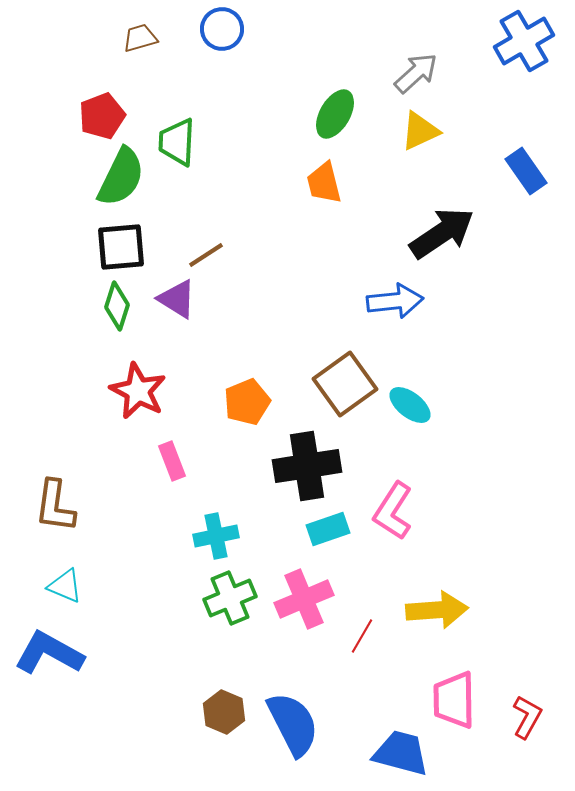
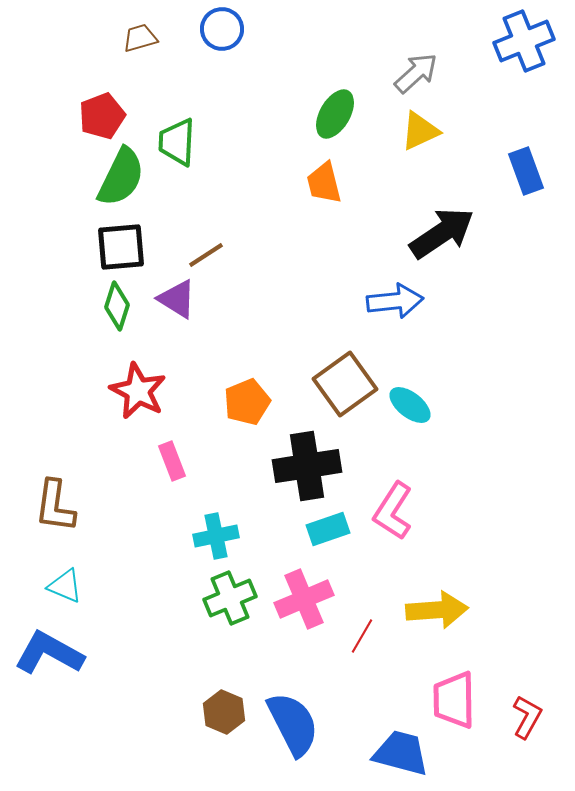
blue cross: rotated 8 degrees clockwise
blue rectangle: rotated 15 degrees clockwise
